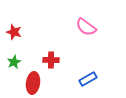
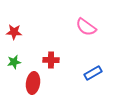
red star: rotated 14 degrees counterclockwise
green star: rotated 16 degrees clockwise
blue rectangle: moved 5 px right, 6 px up
